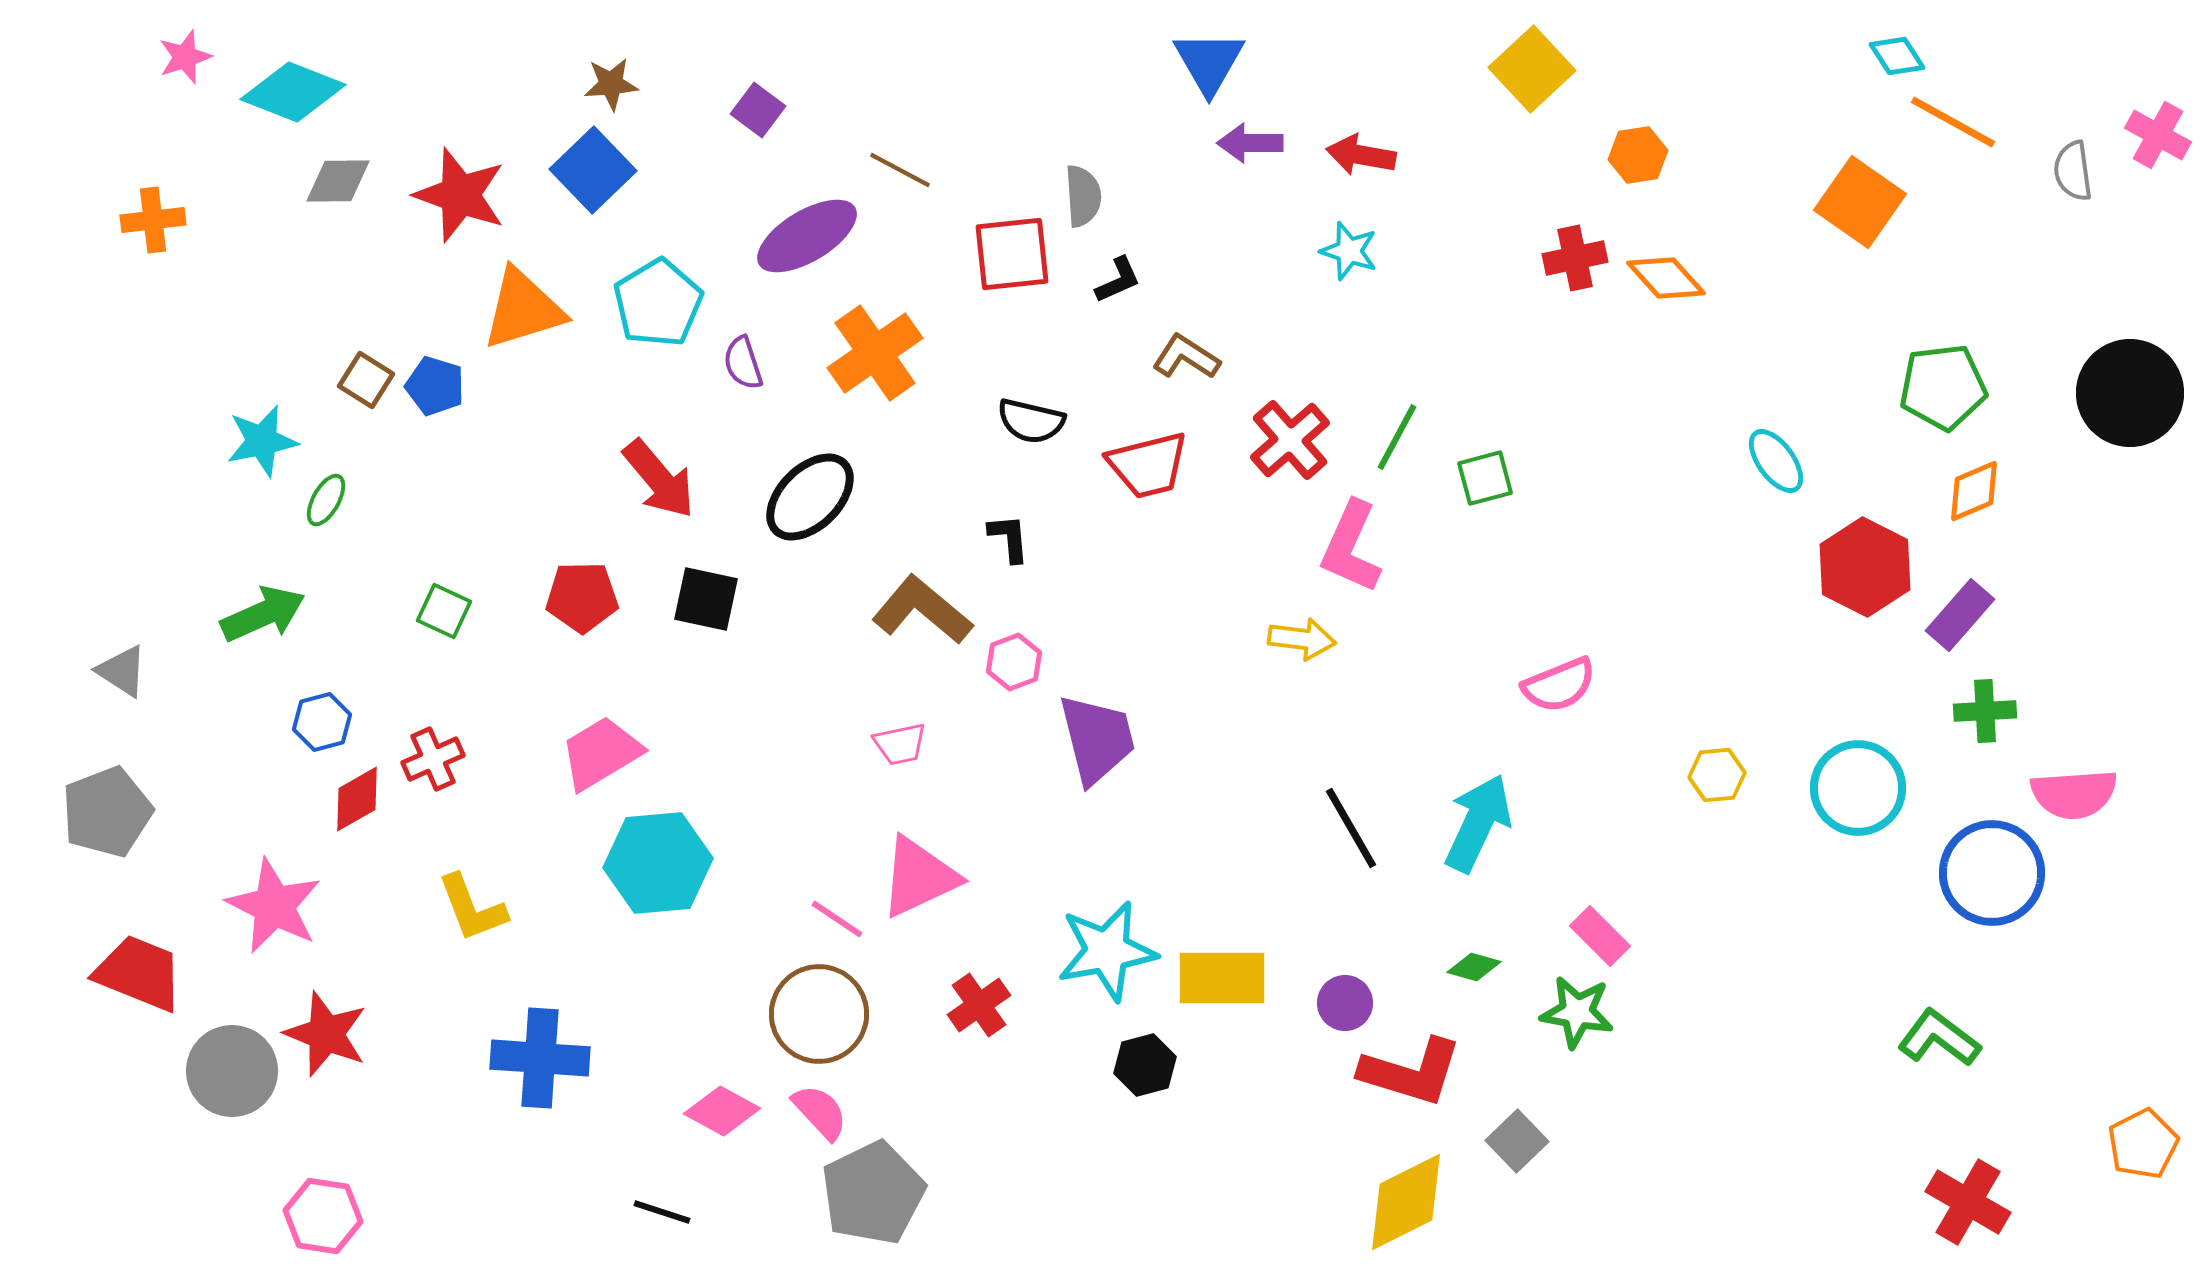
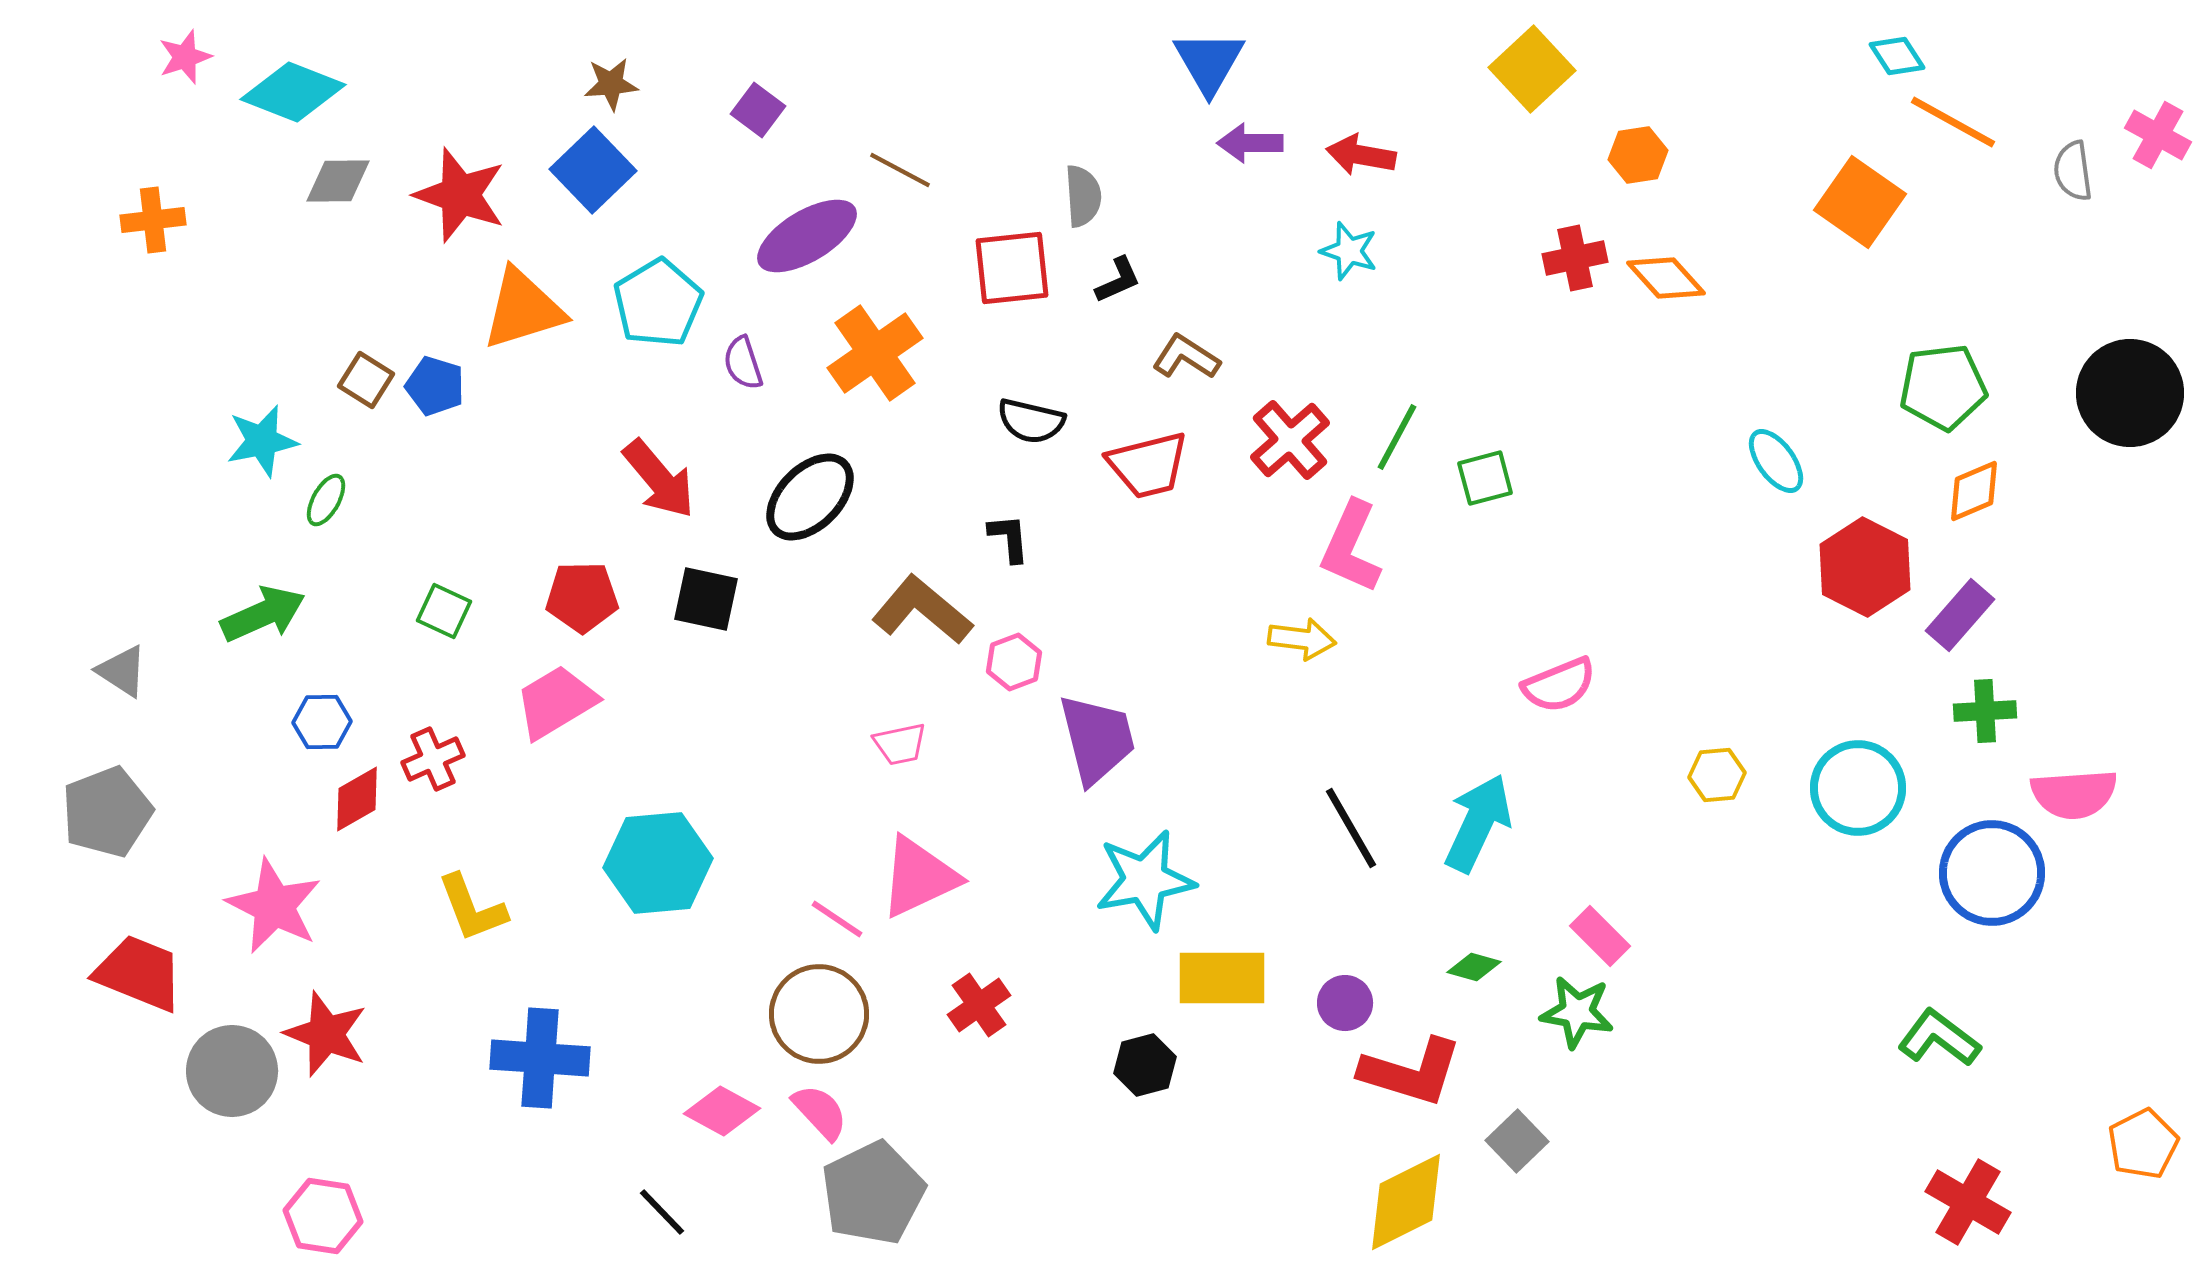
red square at (1012, 254): moved 14 px down
blue hexagon at (322, 722): rotated 14 degrees clockwise
pink trapezoid at (601, 753): moved 45 px left, 51 px up
cyan star at (1107, 951): moved 38 px right, 71 px up
black line at (662, 1212): rotated 28 degrees clockwise
